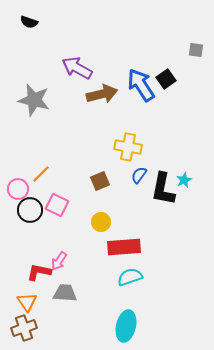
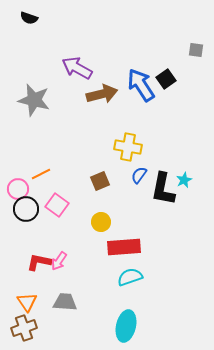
black semicircle: moved 4 px up
orange line: rotated 18 degrees clockwise
pink square: rotated 10 degrees clockwise
black circle: moved 4 px left, 1 px up
red L-shape: moved 10 px up
gray trapezoid: moved 9 px down
